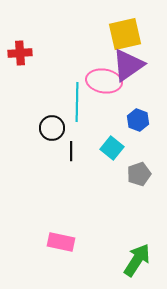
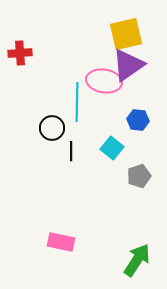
yellow square: moved 1 px right
blue hexagon: rotated 15 degrees counterclockwise
gray pentagon: moved 2 px down
